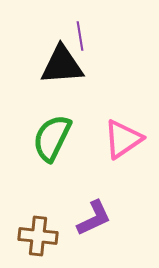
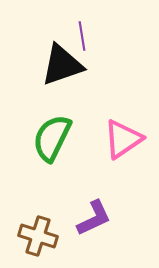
purple line: moved 2 px right
black triangle: rotated 15 degrees counterclockwise
brown cross: rotated 12 degrees clockwise
